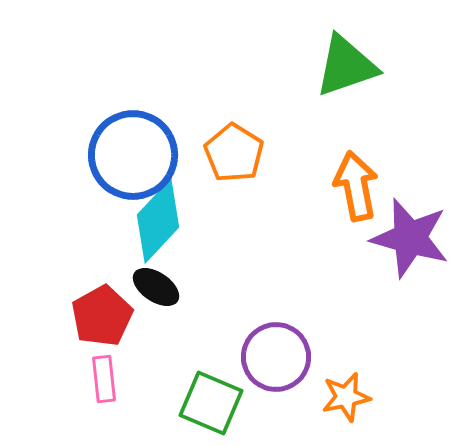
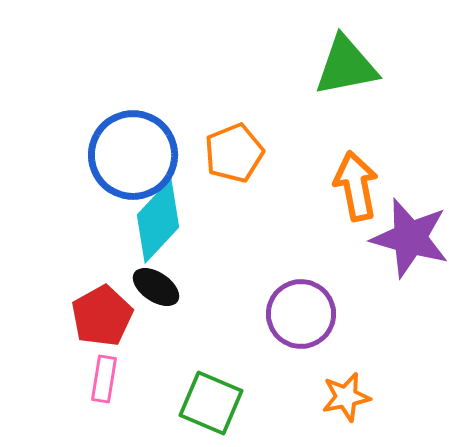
green triangle: rotated 8 degrees clockwise
orange pentagon: rotated 18 degrees clockwise
purple circle: moved 25 px right, 43 px up
pink rectangle: rotated 15 degrees clockwise
